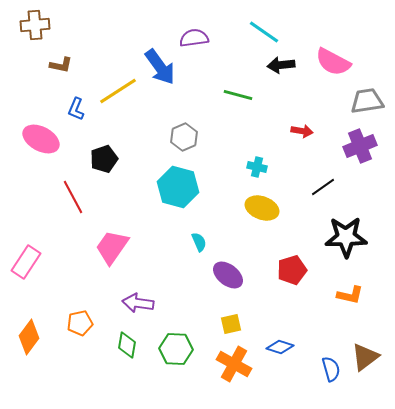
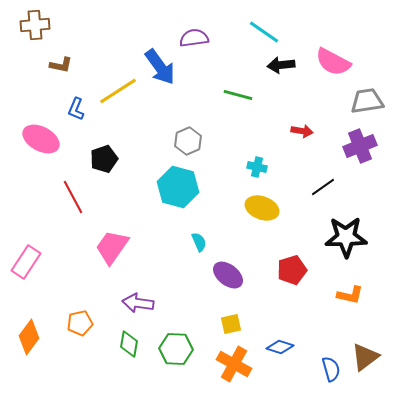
gray hexagon: moved 4 px right, 4 px down
green diamond: moved 2 px right, 1 px up
